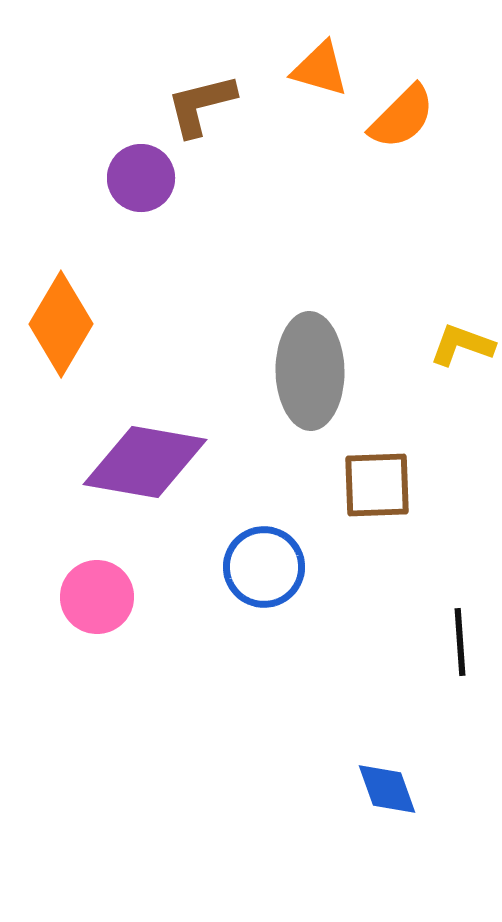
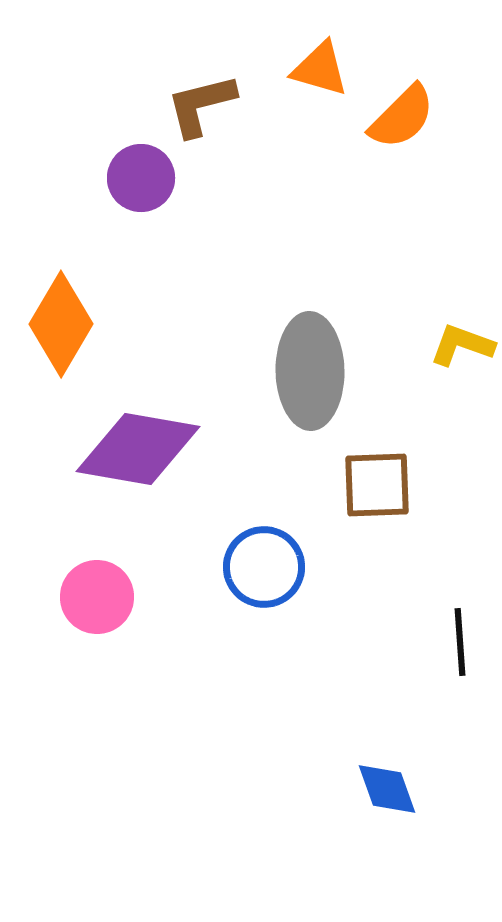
purple diamond: moved 7 px left, 13 px up
